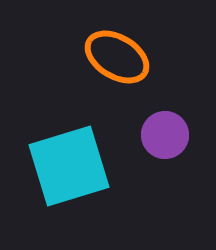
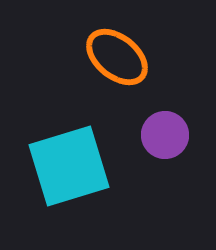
orange ellipse: rotated 8 degrees clockwise
